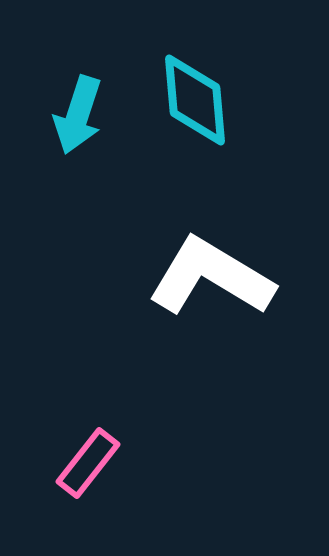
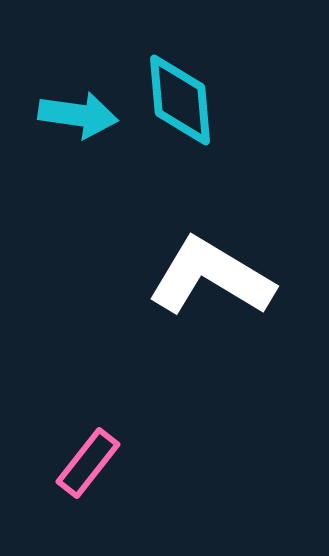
cyan diamond: moved 15 px left
cyan arrow: rotated 100 degrees counterclockwise
